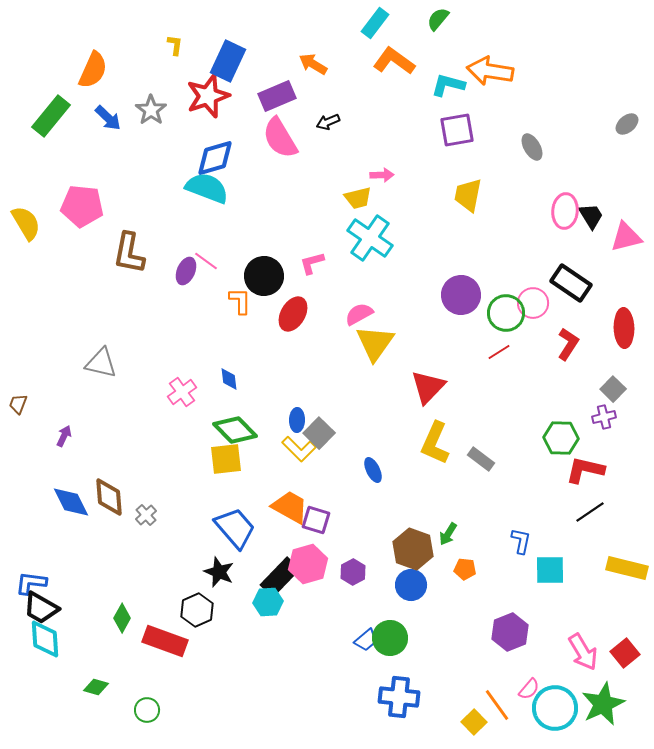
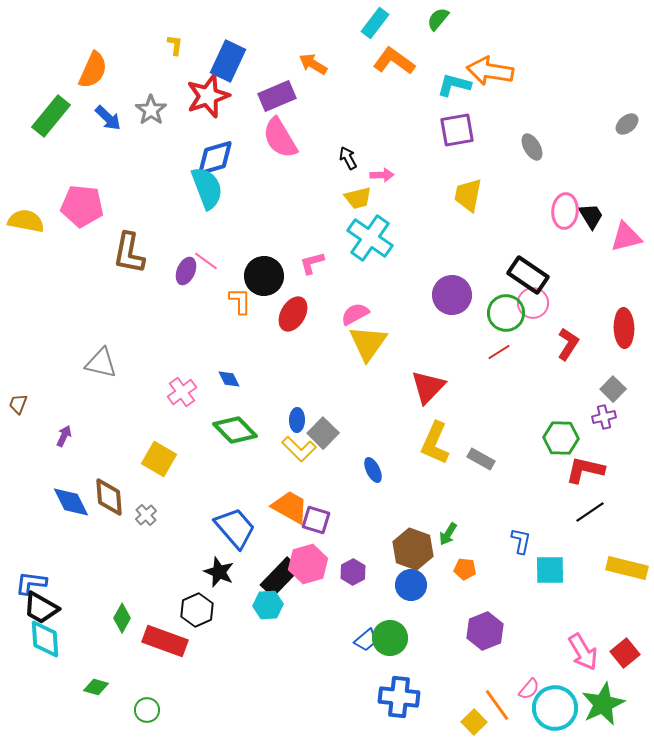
cyan L-shape at (448, 85): moved 6 px right
black arrow at (328, 122): moved 20 px right, 36 px down; rotated 85 degrees clockwise
cyan semicircle at (207, 188): rotated 48 degrees clockwise
yellow semicircle at (26, 223): moved 2 px up; rotated 48 degrees counterclockwise
black rectangle at (571, 283): moved 43 px left, 8 px up
purple circle at (461, 295): moved 9 px left
pink semicircle at (359, 314): moved 4 px left
yellow triangle at (375, 343): moved 7 px left
blue diamond at (229, 379): rotated 20 degrees counterclockwise
gray square at (319, 433): moved 4 px right
yellow square at (226, 459): moved 67 px left; rotated 36 degrees clockwise
gray rectangle at (481, 459): rotated 8 degrees counterclockwise
cyan hexagon at (268, 602): moved 3 px down
purple hexagon at (510, 632): moved 25 px left, 1 px up
